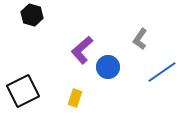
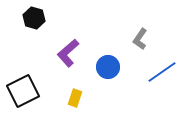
black hexagon: moved 2 px right, 3 px down
purple L-shape: moved 14 px left, 3 px down
